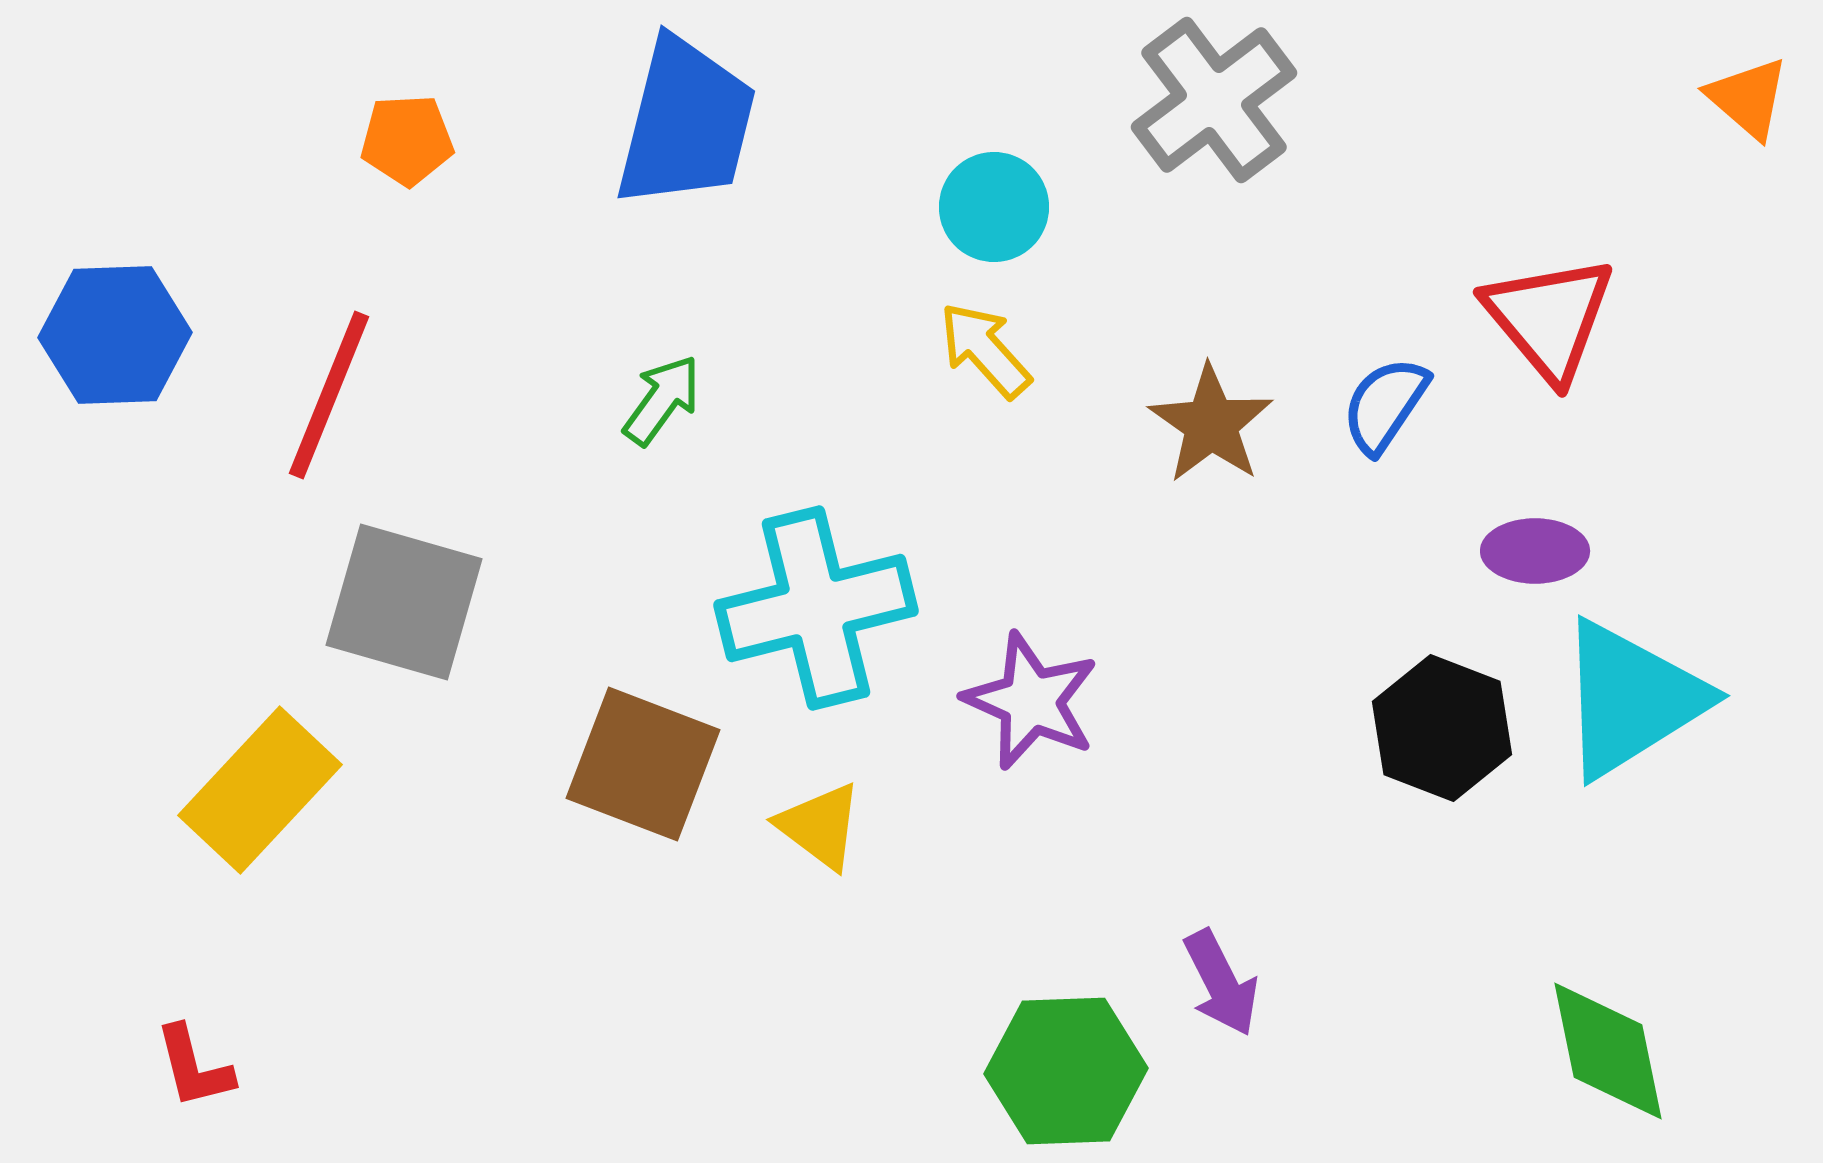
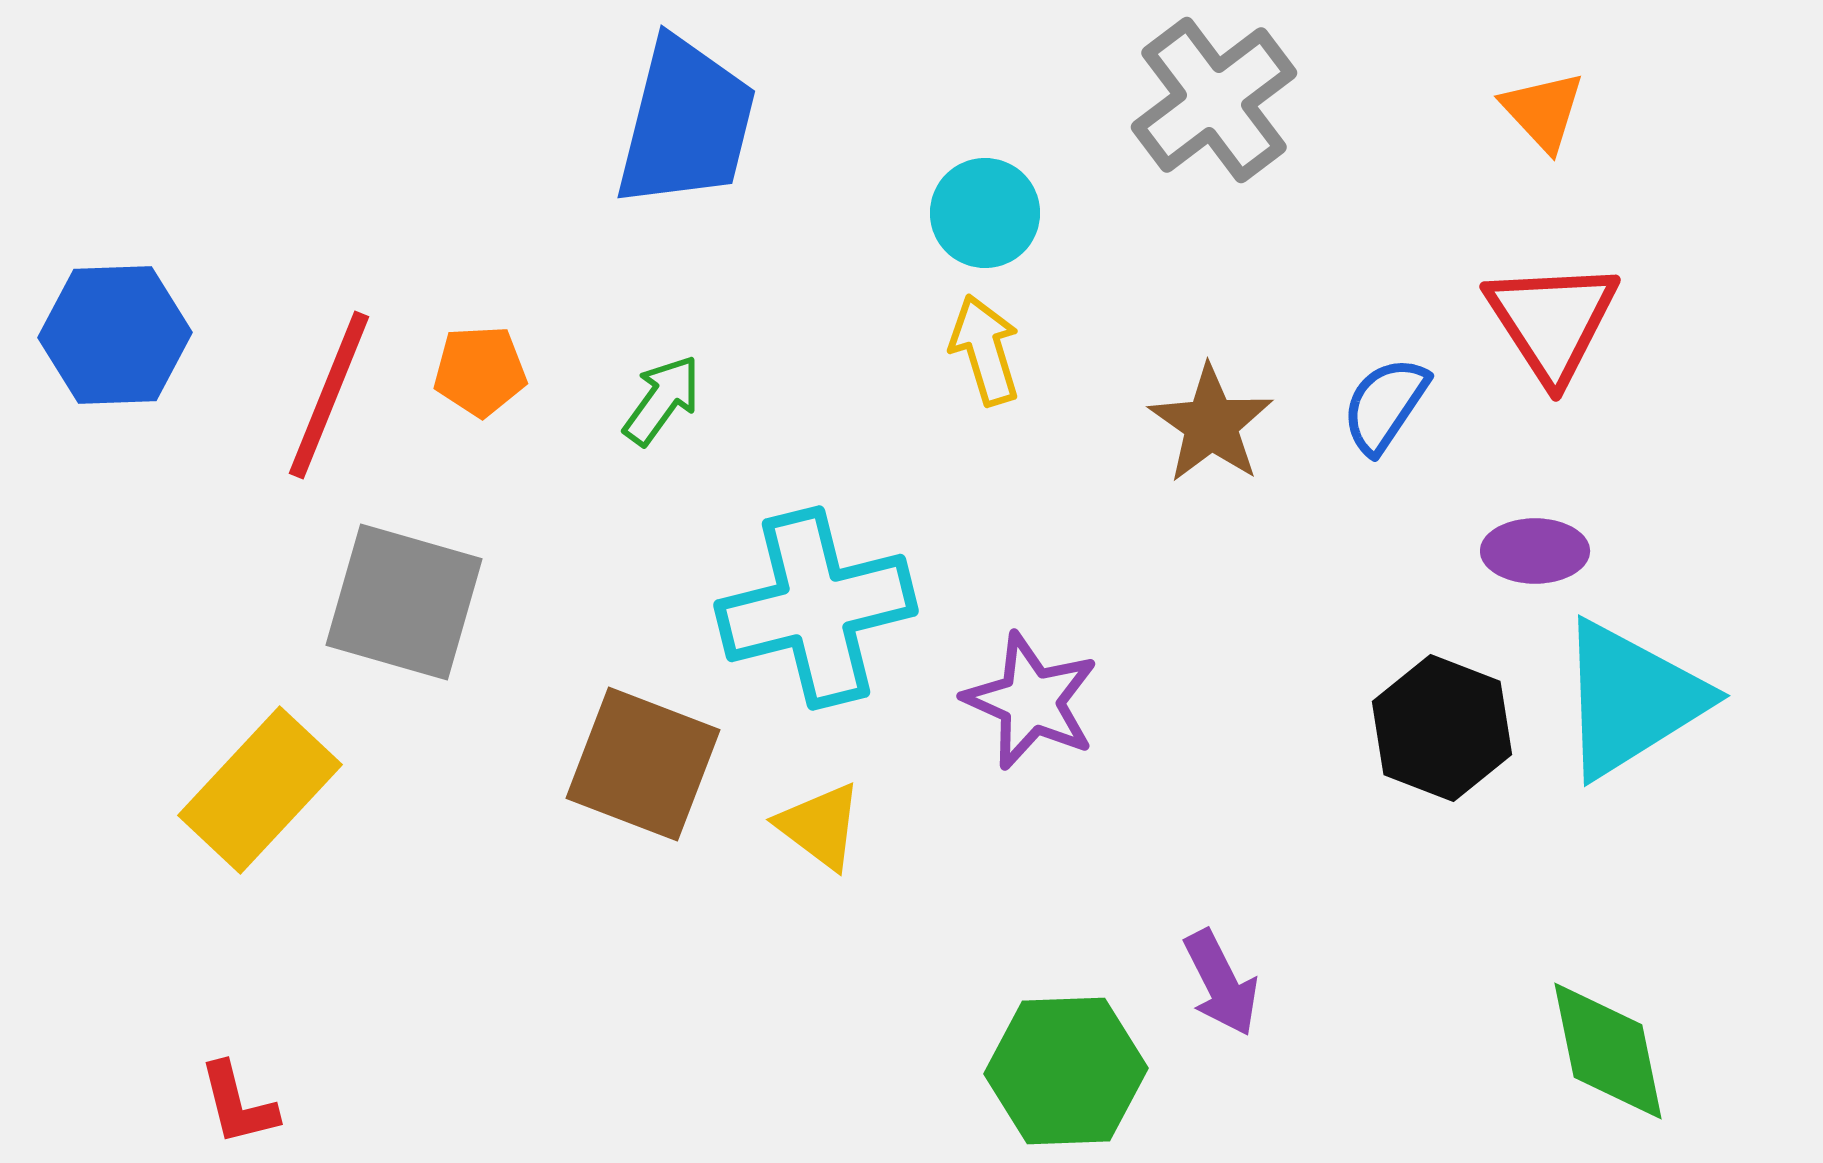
orange triangle: moved 205 px left, 13 px down; rotated 6 degrees clockwise
orange pentagon: moved 73 px right, 231 px down
cyan circle: moved 9 px left, 6 px down
red triangle: moved 3 px right, 3 px down; rotated 7 degrees clockwise
yellow arrow: rotated 25 degrees clockwise
red L-shape: moved 44 px right, 37 px down
